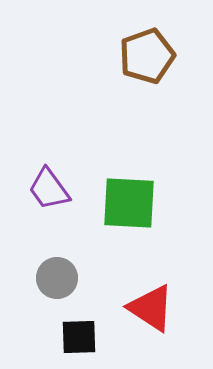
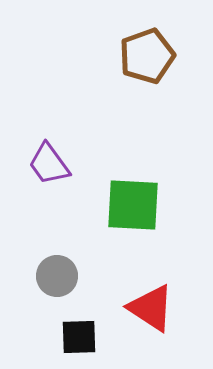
purple trapezoid: moved 25 px up
green square: moved 4 px right, 2 px down
gray circle: moved 2 px up
